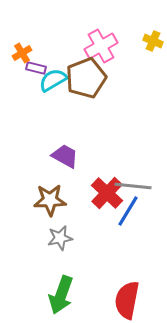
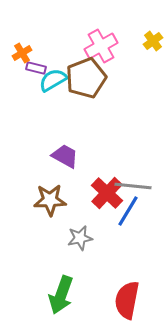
yellow cross: rotated 30 degrees clockwise
gray star: moved 20 px right
